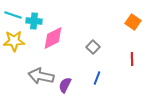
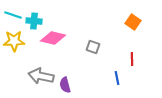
pink diamond: rotated 40 degrees clockwise
gray square: rotated 24 degrees counterclockwise
blue line: moved 20 px right; rotated 32 degrees counterclockwise
purple semicircle: rotated 42 degrees counterclockwise
